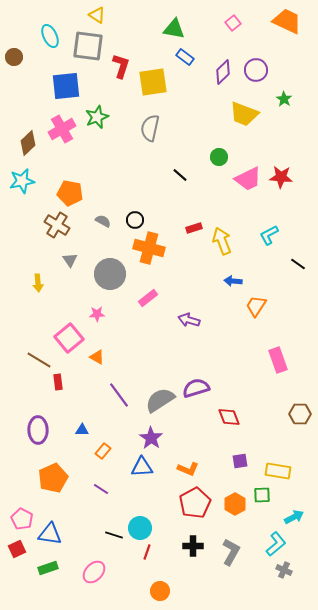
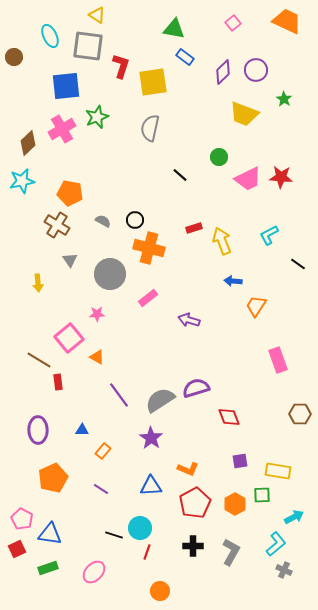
blue triangle at (142, 467): moved 9 px right, 19 px down
